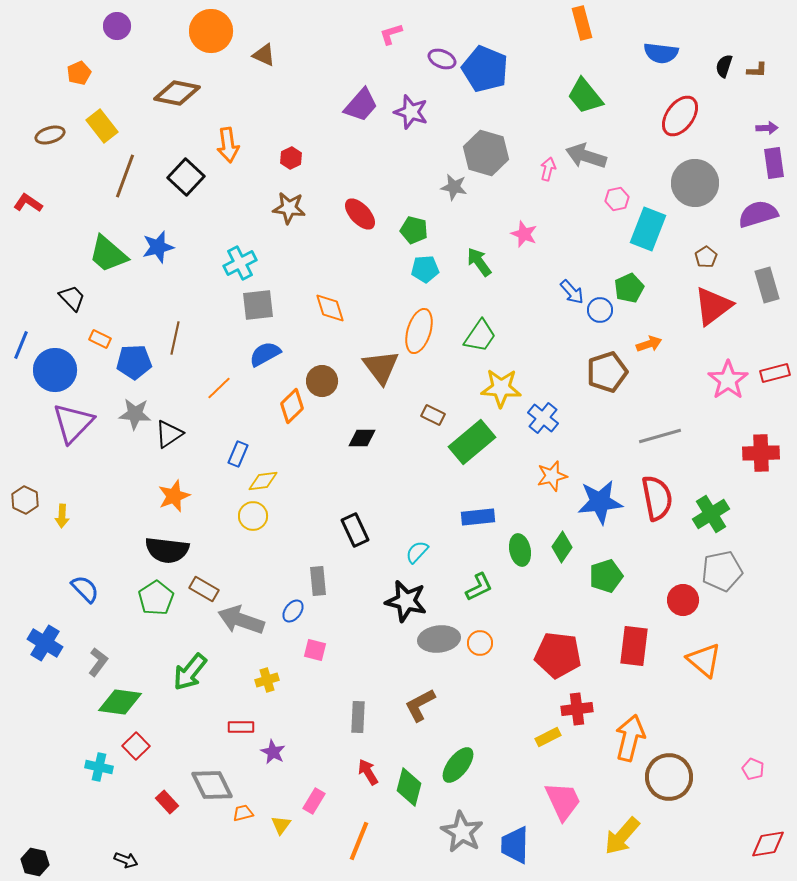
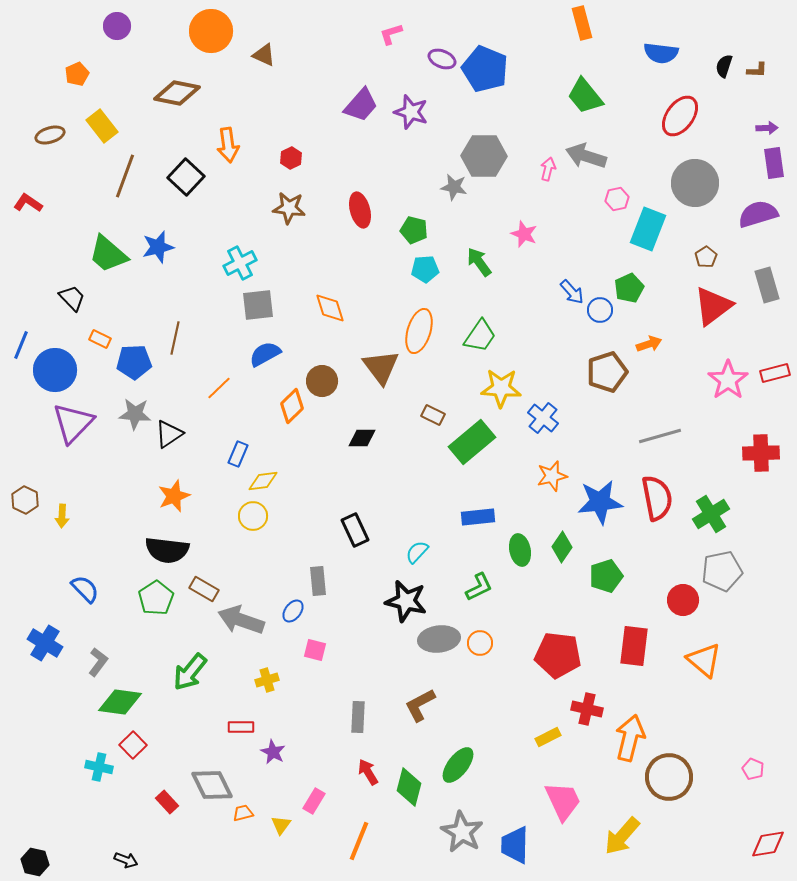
orange pentagon at (79, 73): moved 2 px left, 1 px down
gray hexagon at (486, 153): moved 2 px left, 3 px down; rotated 15 degrees counterclockwise
red ellipse at (360, 214): moved 4 px up; rotated 28 degrees clockwise
red cross at (577, 709): moved 10 px right; rotated 20 degrees clockwise
red square at (136, 746): moved 3 px left, 1 px up
